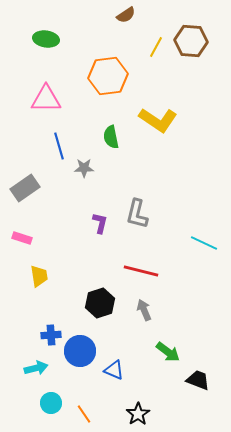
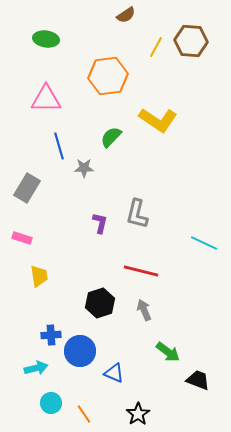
green semicircle: rotated 55 degrees clockwise
gray rectangle: moved 2 px right; rotated 24 degrees counterclockwise
blue triangle: moved 3 px down
